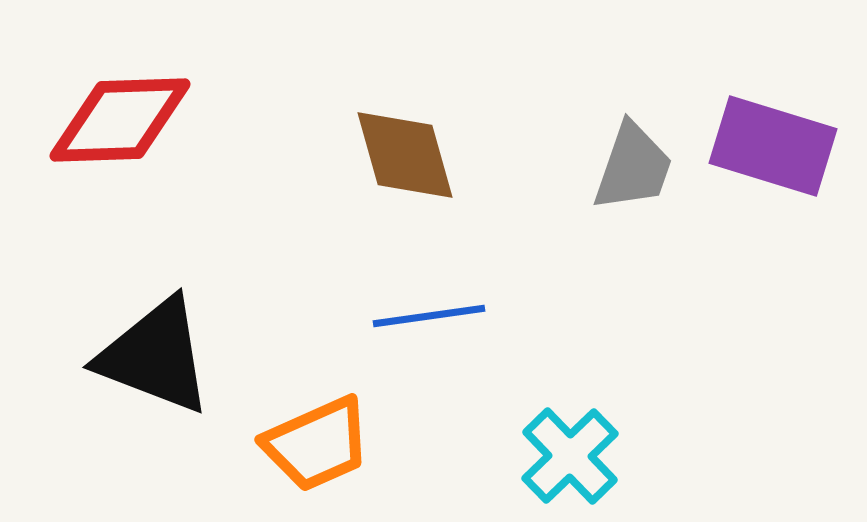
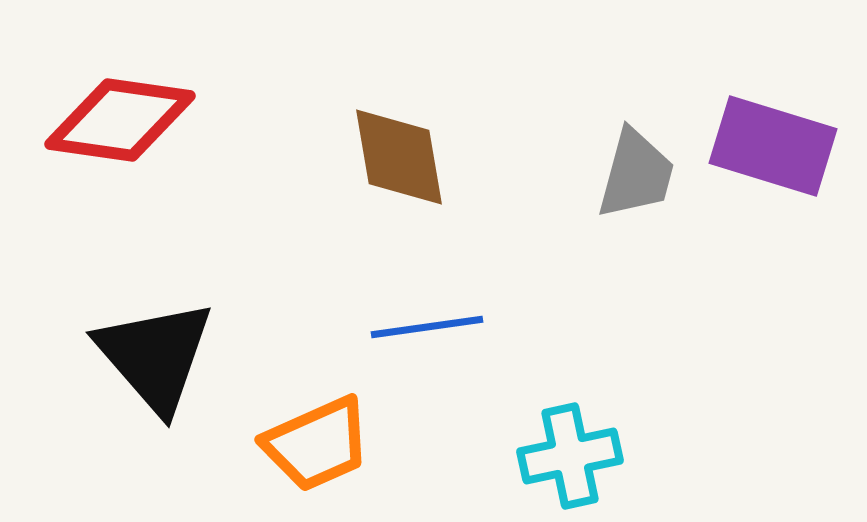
red diamond: rotated 10 degrees clockwise
brown diamond: moved 6 px left, 2 px down; rotated 6 degrees clockwise
gray trapezoid: moved 3 px right, 7 px down; rotated 4 degrees counterclockwise
blue line: moved 2 px left, 11 px down
black triangle: rotated 28 degrees clockwise
cyan cross: rotated 32 degrees clockwise
